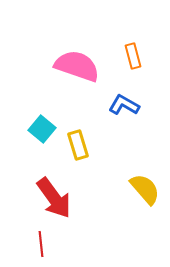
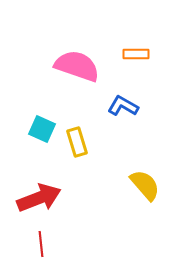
orange rectangle: moved 3 px right, 2 px up; rotated 75 degrees counterclockwise
blue L-shape: moved 1 px left, 1 px down
cyan square: rotated 16 degrees counterclockwise
yellow rectangle: moved 1 px left, 3 px up
yellow semicircle: moved 4 px up
red arrow: moved 15 px left; rotated 75 degrees counterclockwise
